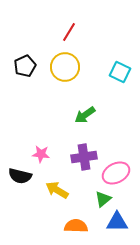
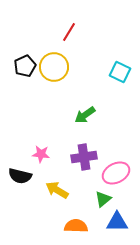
yellow circle: moved 11 px left
